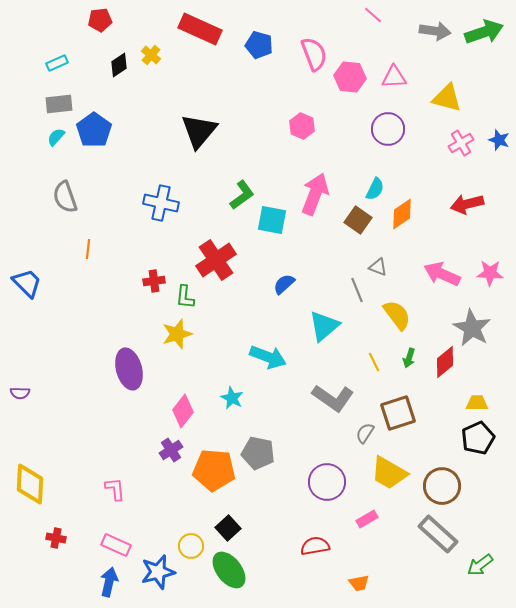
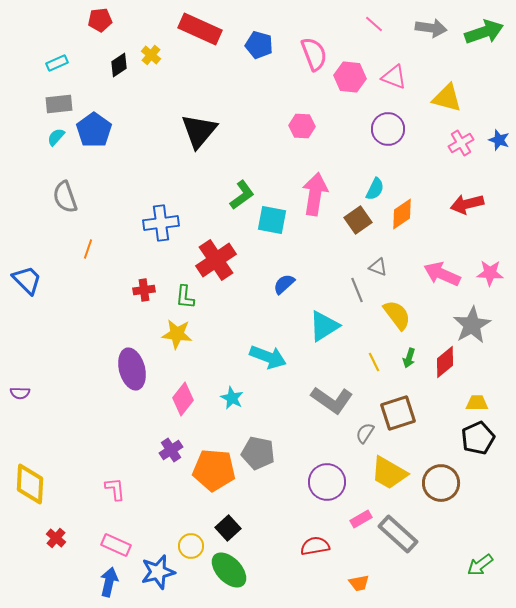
pink line at (373, 15): moved 1 px right, 9 px down
gray arrow at (435, 31): moved 4 px left, 3 px up
pink triangle at (394, 77): rotated 24 degrees clockwise
pink hexagon at (302, 126): rotated 20 degrees counterclockwise
pink arrow at (315, 194): rotated 12 degrees counterclockwise
blue cross at (161, 203): moved 20 px down; rotated 20 degrees counterclockwise
brown square at (358, 220): rotated 20 degrees clockwise
orange line at (88, 249): rotated 12 degrees clockwise
red cross at (154, 281): moved 10 px left, 9 px down
blue trapezoid at (27, 283): moved 3 px up
cyan triangle at (324, 326): rotated 8 degrees clockwise
gray star at (472, 328): moved 3 px up; rotated 12 degrees clockwise
yellow star at (177, 334): rotated 24 degrees clockwise
purple ellipse at (129, 369): moved 3 px right
gray L-shape at (333, 398): moved 1 px left, 2 px down
pink diamond at (183, 411): moved 12 px up
brown circle at (442, 486): moved 1 px left, 3 px up
pink rectangle at (367, 519): moved 6 px left
gray rectangle at (438, 534): moved 40 px left
red cross at (56, 538): rotated 30 degrees clockwise
green ellipse at (229, 570): rotated 6 degrees counterclockwise
